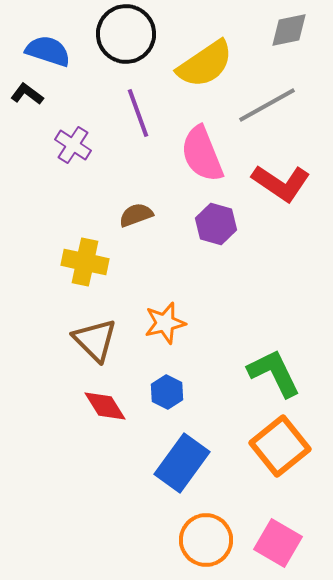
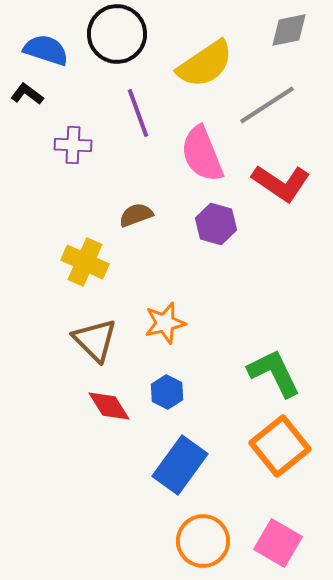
black circle: moved 9 px left
blue semicircle: moved 2 px left, 1 px up
gray line: rotated 4 degrees counterclockwise
purple cross: rotated 30 degrees counterclockwise
yellow cross: rotated 12 degrees clockwise
red diamond: moved 4 px right
blue rectangle: moved 2 px left, 2 px down
orange circle: moved 3 px left, 1 px down
